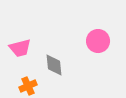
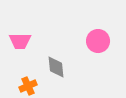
pink trapezoid: moved 7 px up; rotated 15 degrees clockwise
gray diamond: moved 2 px right, 2 px down
